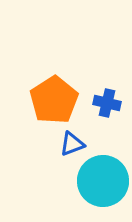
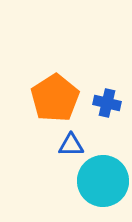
orange pentagon: moved 1 px right, 2 px up
blue triangle: moved 1 px left, 1 px down; rotated 20 degrees clockwise
